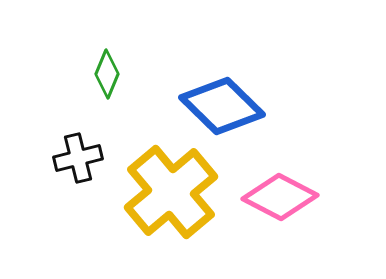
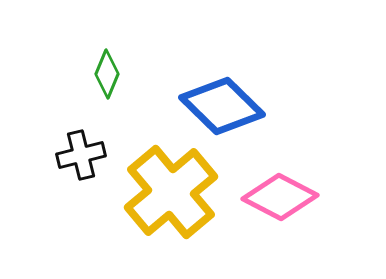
black cross: moved 3 px right, 3 px up
